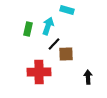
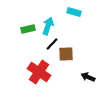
cyan rectangle: moved 7 px right, 2 px down
green rectangle: rotated 64 degrees clockwise
black line: moved 2 px left
red cross: rotated 35 degrees clockwise
black arrow: rotated 64 degrees counterclockwise
